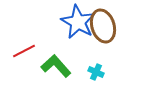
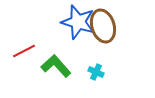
blue star: rotated 12 degrees counterclockwise
